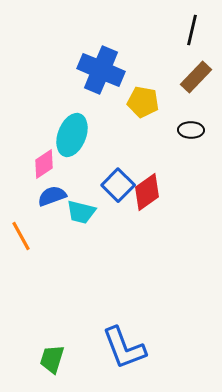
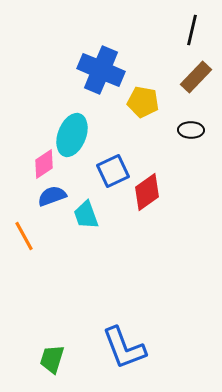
blue square: moved 5 px left, 14 px up; rotated 20 degrees clockwise
cyan trapezoid: moved 5 px right, 3 px down; rotated 56 degrees clockwise
orange line: moved 3 px right
